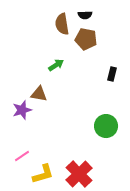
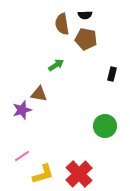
green circle: moved 1 px left
